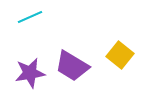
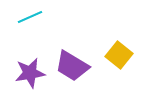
yellow square: moved 1 px left
